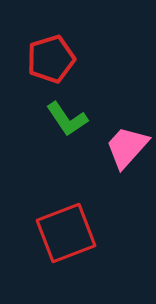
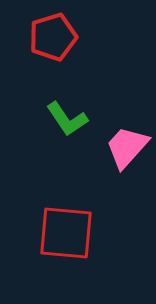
red pentagon: moved 2 px right, 22 px up
red square: rotated 26 degrees clockwise
